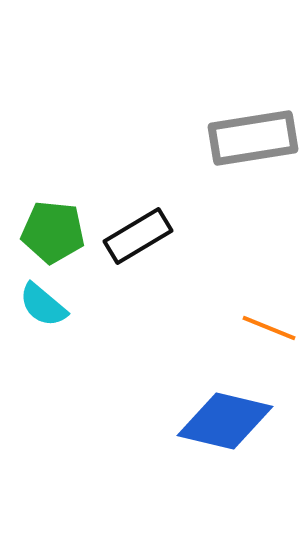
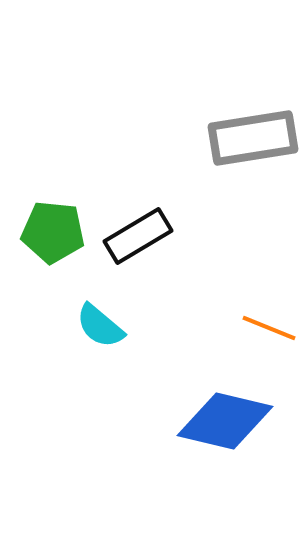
cyan semicircle: moved 57 px right, 21 px down
